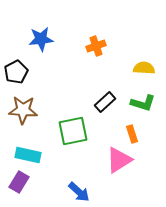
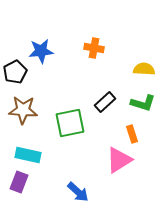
blue star: moved 12 px down
orange cross: moved 2 px left, 2 px down; rotated 30 degrees clockwise
yellow semicircle: moved 1 px down
black pentagon: moved 1 px left
green square: moved 3 px left, 8 px up
purple rectangle: rotated 10 degrees counterclockwise
blue arrow: moved 1 px left
